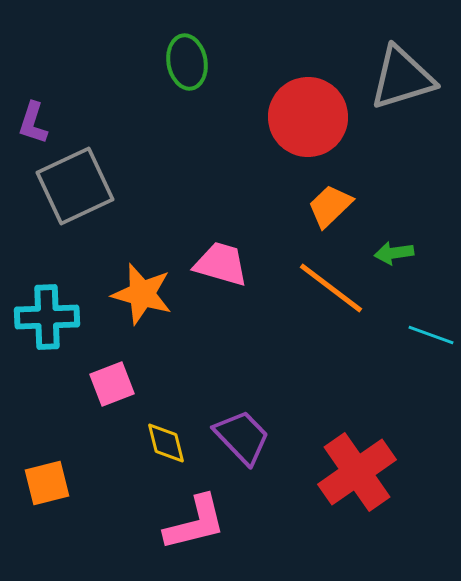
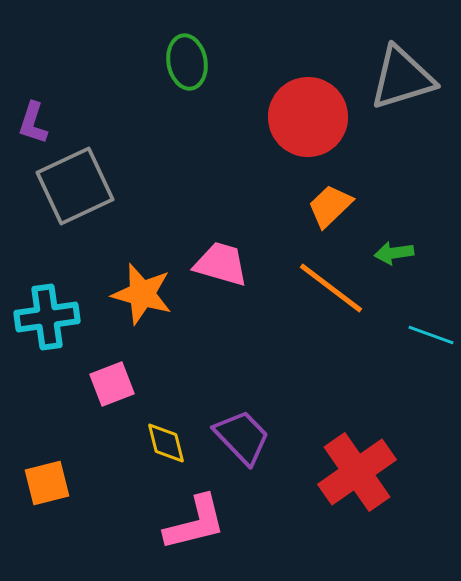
cyan cross: rotated 6 degrees counterclockwise
